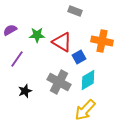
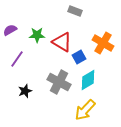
orange cross: moved 1 px right, 2 px down; rotated 20 degrees clockwise
